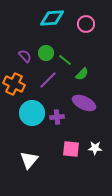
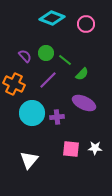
cyan diamond: rotated 25 degrees clockwise
